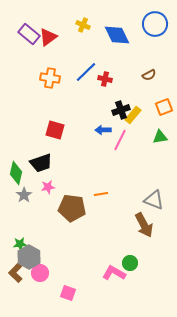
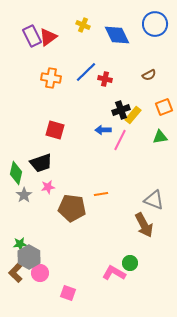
purple rectangle: moved 3 px right, 2 px down; rotated 25 degrees clockwise
orange cross: moved 1 px right
